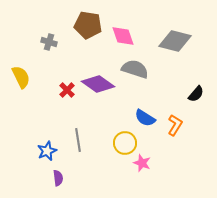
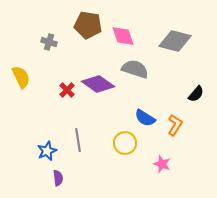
pink star: moved 20 px right, 1 px down
